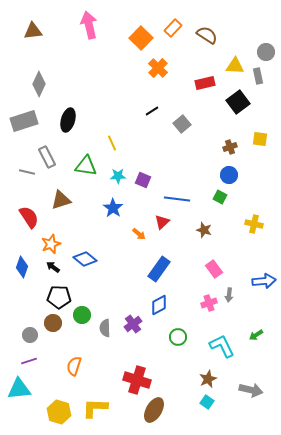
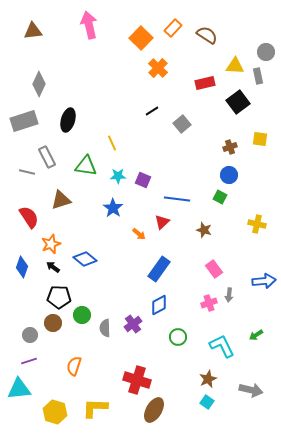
yellow cross at (254, 224): moved 3 px right
yellow hexagon at (59, 412): moved 4 px left
